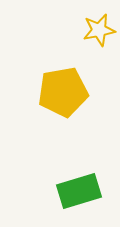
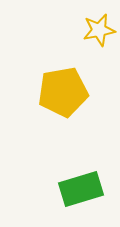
green rectangle: moved 2 px right, 2 px up
